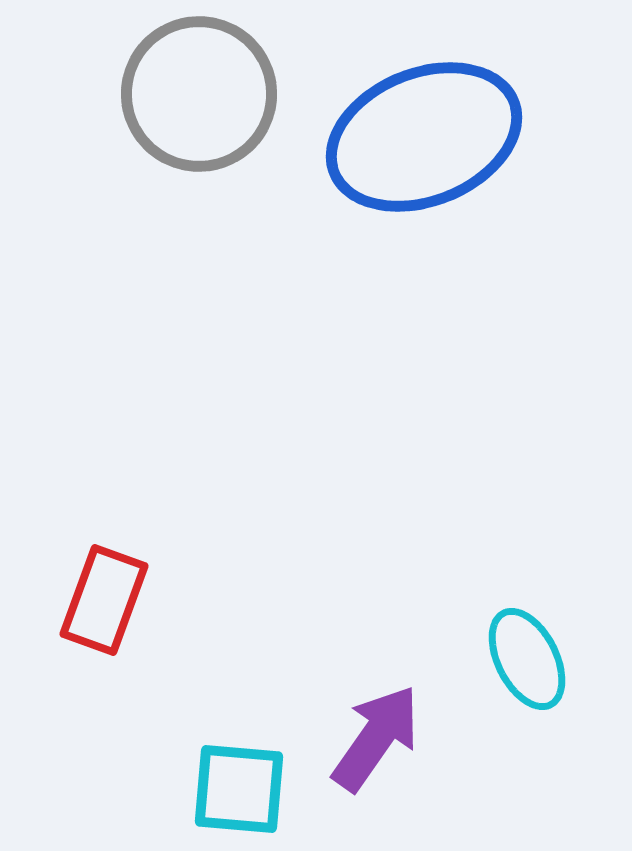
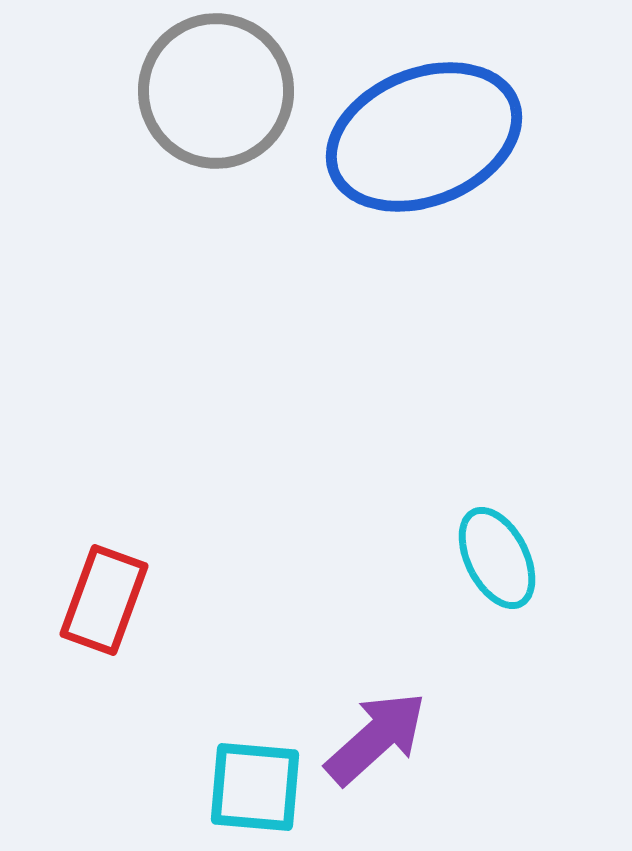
gray circle: moved 17 px right, 3 px up
cyan ellipse: moved 30 px left, 101 px up
purple arrow: rotated 13 degrees clockwise
cyan square: moved 16 px right, 2 px up
